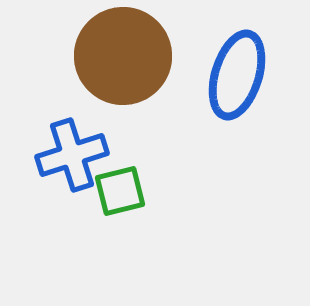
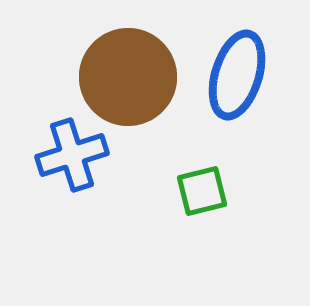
brown circle: moved 5 px right, 21 px down
green square: moved 82 px right
